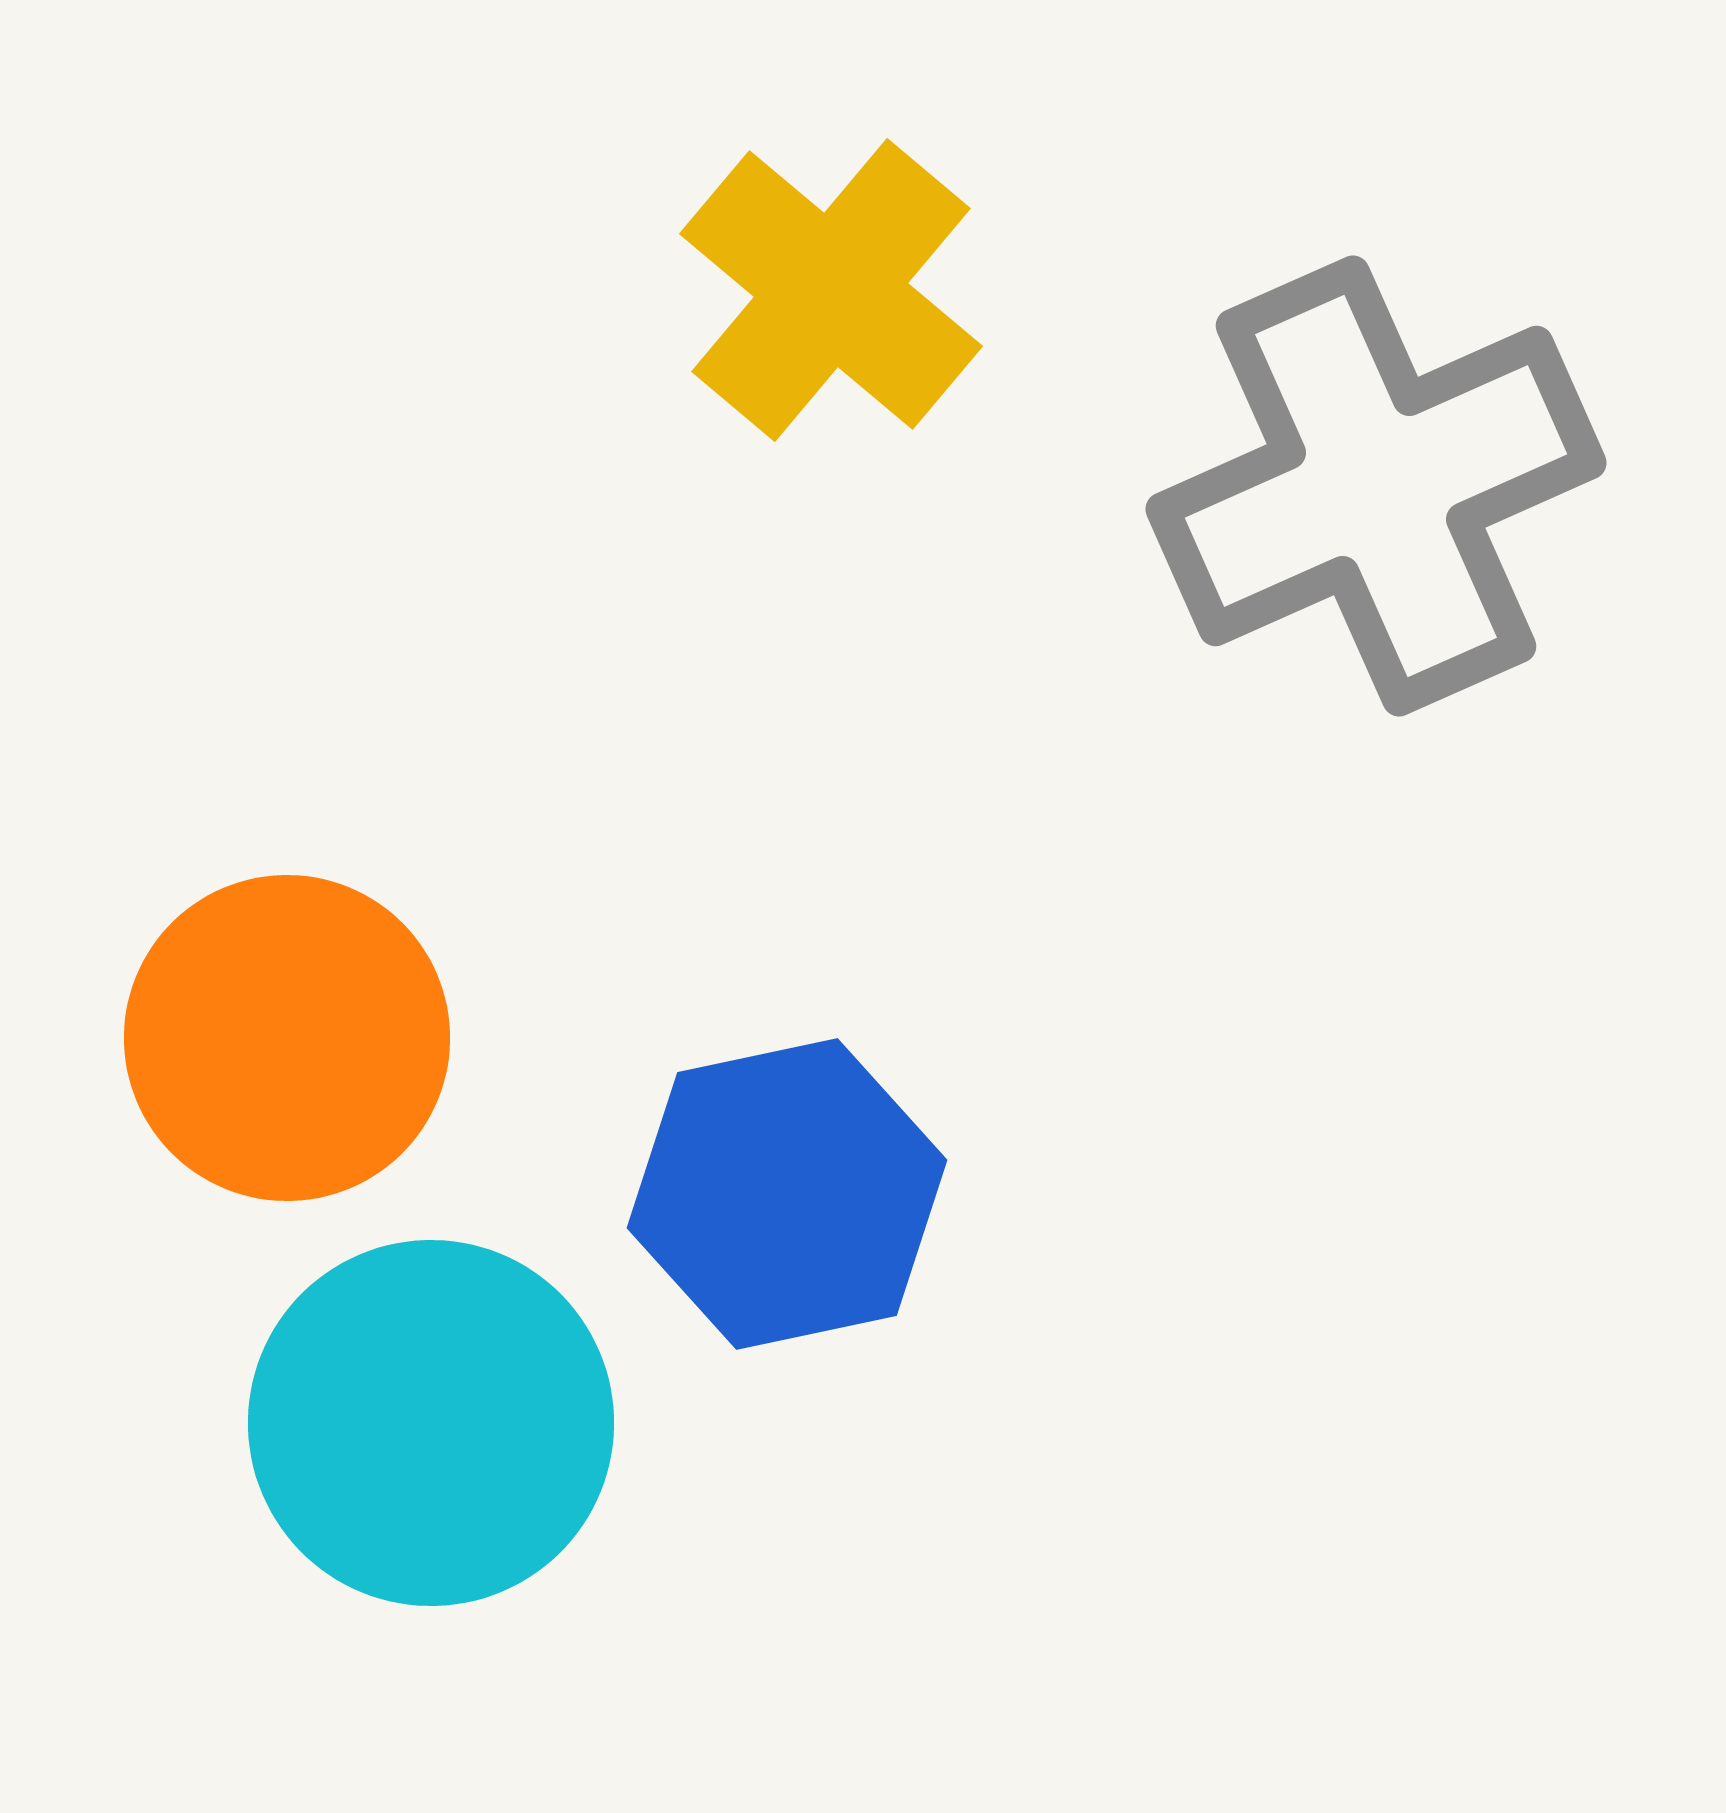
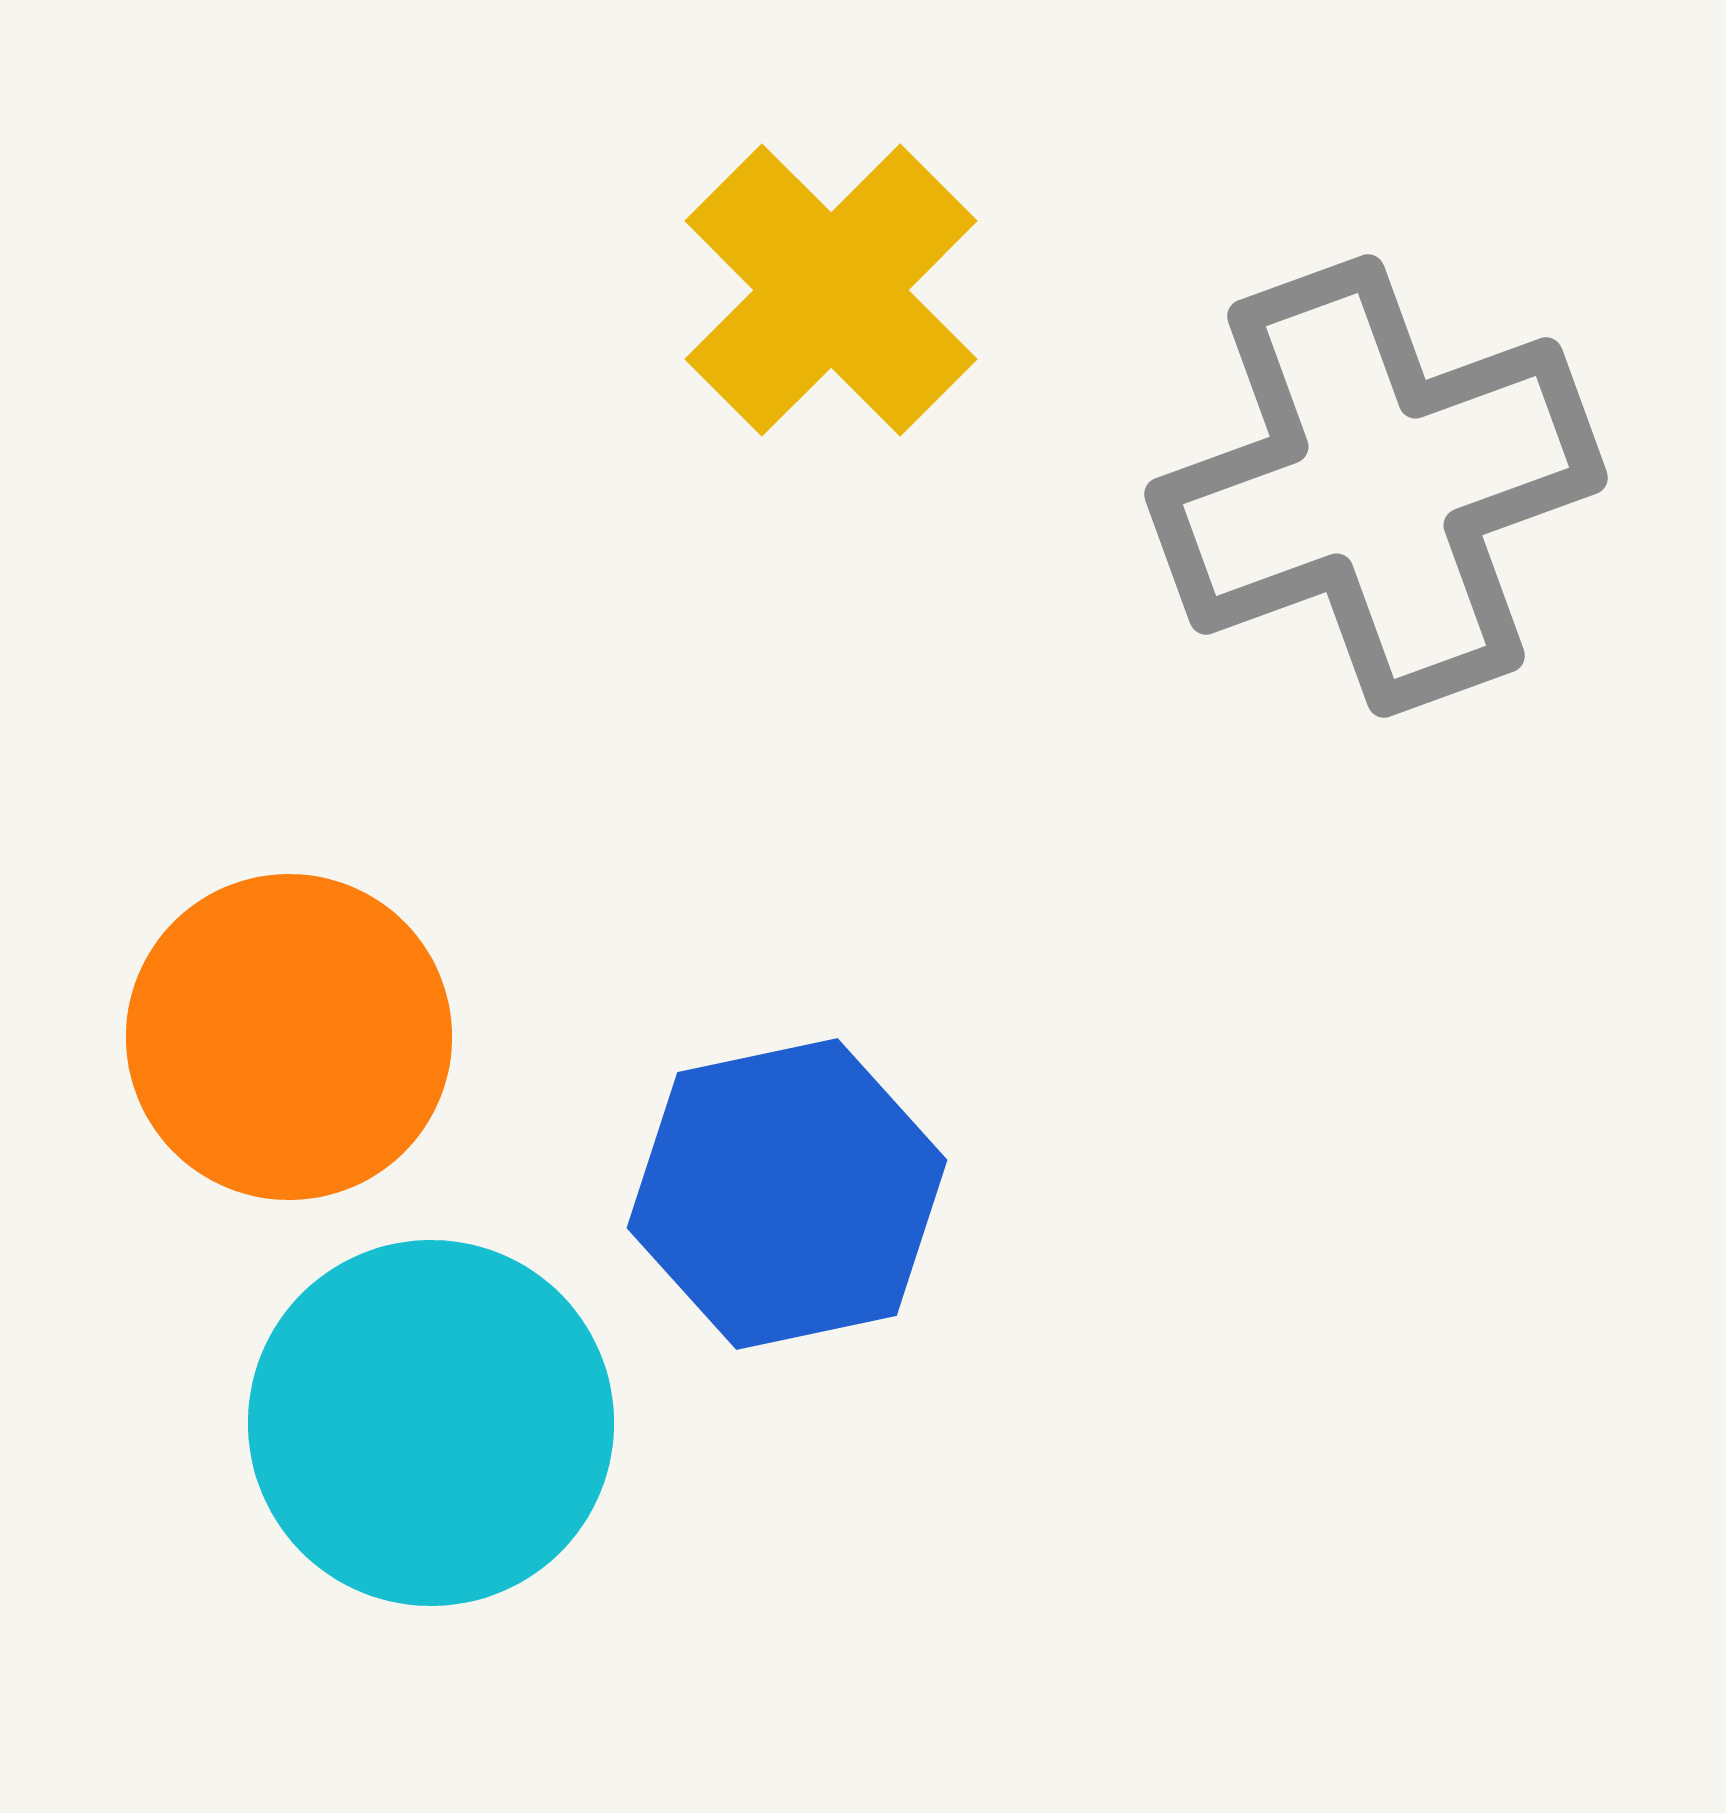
yellow cross: rotated 5 degrees clockwise
gray cross: rotated 4 degrees clockwise
orange circle: moved 2 px right, 1 px up
